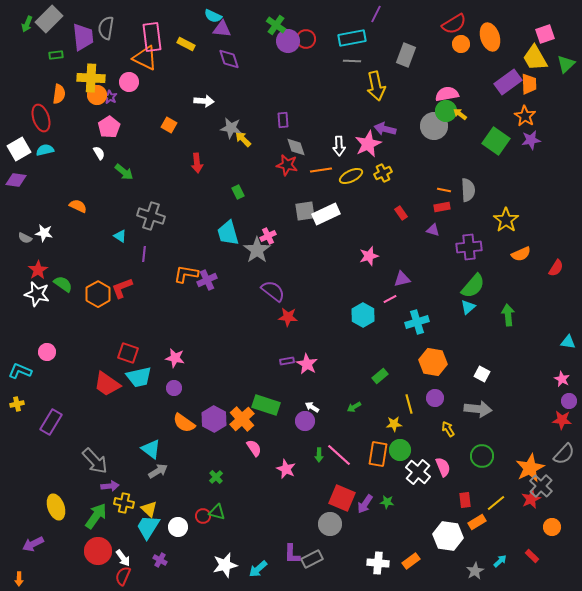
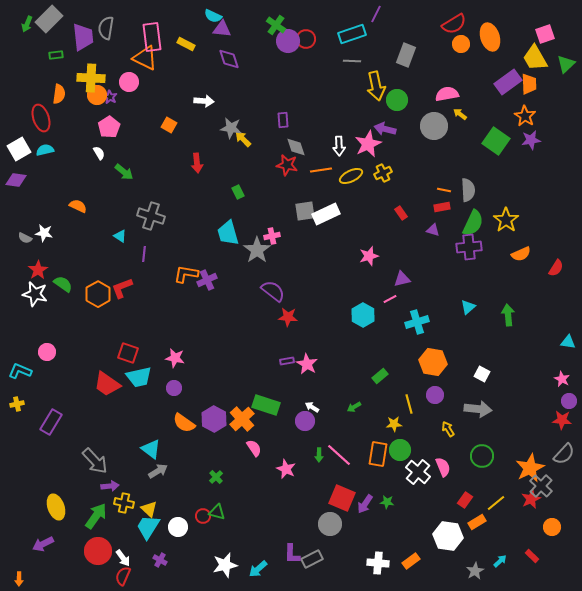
cyan rectangle at (352, 38): moved 4 px up; rotated 8 degrees counterclockwise
green circle at (446, 111): moved 49 px left, 11 px up
pink cross at (268, 236): moved 4 px right; rotated 14 degrees clockwise
green semicircle at (473, 286): moved 63 px up; rotated 16 degrees counterclockwise
white star at (37, 294): moved 2 px left
purple circle at (435, 398): moved 3 px up
red rectangle at (465, 500): rotated 42 degrees clockwise
purple arrow at (33, 544): moved 10 px right
